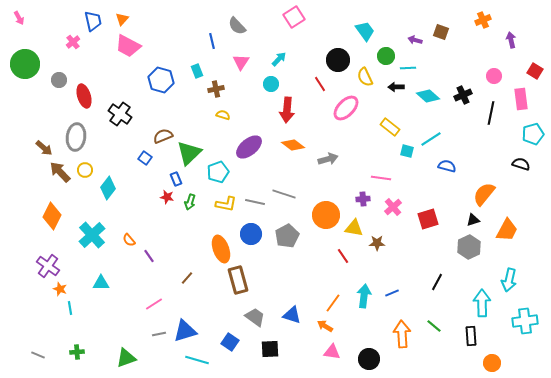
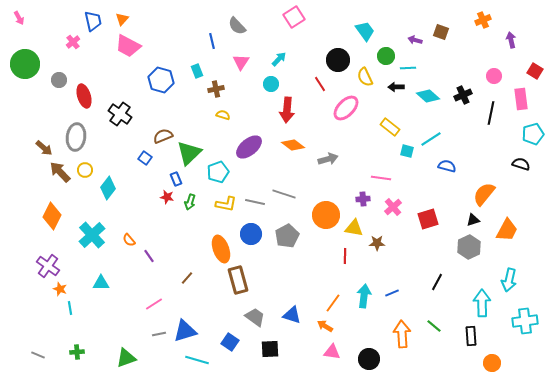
red line at (343, 256): moved 2 px right; rotated 35 degrees clockwise
